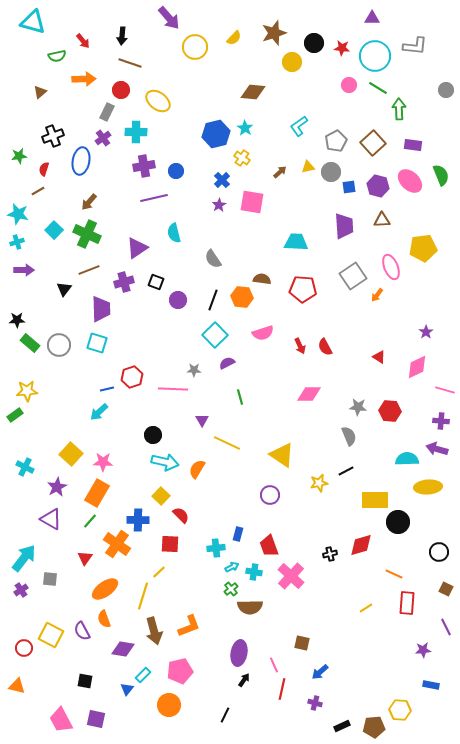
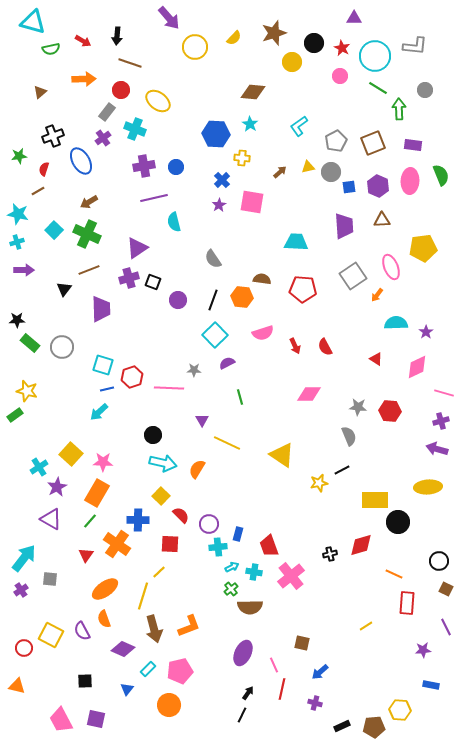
purple triangle at (372, 18): moved 18 px left
black arrow at (122, 36): moved 5 px left
red arrow at (83, 41): rotated 21 degrees counterclockwise
red star at (342, 48): rotated 21 degrees clockwise
green semicircle at (57, 56): moved 6 px left, 7 px up
pink circle at (349, 85): moved 9 px left, 9 px up
gray circle at (446, 90): moved 21 px left
gray rectangle at (107, 112): rotated 12 degrees clockwise
cyan star at (245, 128): moved 5 px right, 4 px up
cyan cross at (136, 132): moved 1 px left, 3 px up; rotated 20 degrees clockwise
blue hexagon at (216, 134): rotated 16 degrees clockwise
brown square at (373, 143): rotated 20 degrees clockwise
yellow cross at (242, 158): rotated 28 degrees counterclockwise
blue ellipse at (81, 161): rotated 40 degrees counterclockwise
blue circle at (176, 171): moved 4 px up
pink ellipse at (410, 181): rotated 50 degrees clockwise
purple hexagon at (378, 186): rotated 10 degrees clockwise
brown arrow at (89, 202): rotated 18 degrees clockwise
cyan semicircle at (174, 233): moved 11 px up
purple cross at (124, 282): moved 5 px right, 4 px up
black square at (156, 282): moved 3 px left
cyan square at (97, 343): moved 6 px right, 22 px down
gray circle at (59, 345): moved 3 px right, 2 px down
red arrow at (300, 346): moved 5 px left
red triangle at (379, 357): moved 3 px left, 2 px down
pink line at (173, 389): moved 4 px left, 1 px up
pink line at (445, 390): moved 1 px left, 3 px down
yellow star at (27, 391): rotated 20 degrees clockwise
purple cross at (441, 421): rotated 21 degrees counterclockwise
cyan semicircle at (407, 459): moved 11 px left, 136 px up
cyan arrow at (165, 462): moved 2 px left, 1 px down
cyan cross at (25, 467): moved 14 px right; rotated 30 degrees clockwise
black line at (346, 471): moved 4 px left, 1 px up
purple circle at (270, 495): moved 61 px left, 29 px down
cyan cross at (216, 548): moved 2 px right, 1 px up
black circle at (439, 552): moved 9 px down
red triangle at (85, 558): moved 1 px right, 3 px up
pink cross at (291, 576): rotated 8 degrees clockwise
yellow line at (366, 608): moved 18 px down
brown arrow at (154, 631): moved 2 px up
purple diamond at (123, 649): rotated 15 degrees clockwise
purple ellipse at (239, 653): moved 4 px right; rotated 15 degrees clockwise
cyan rectangle at (143, 675): moved 5 px right, 6 px up
black arrow at (244, 680): moved 4 px right, 13 px down
black square at (85, 681): rotated 14 degrees counterclockwise
black line at (225, 715): moved 17 px right
